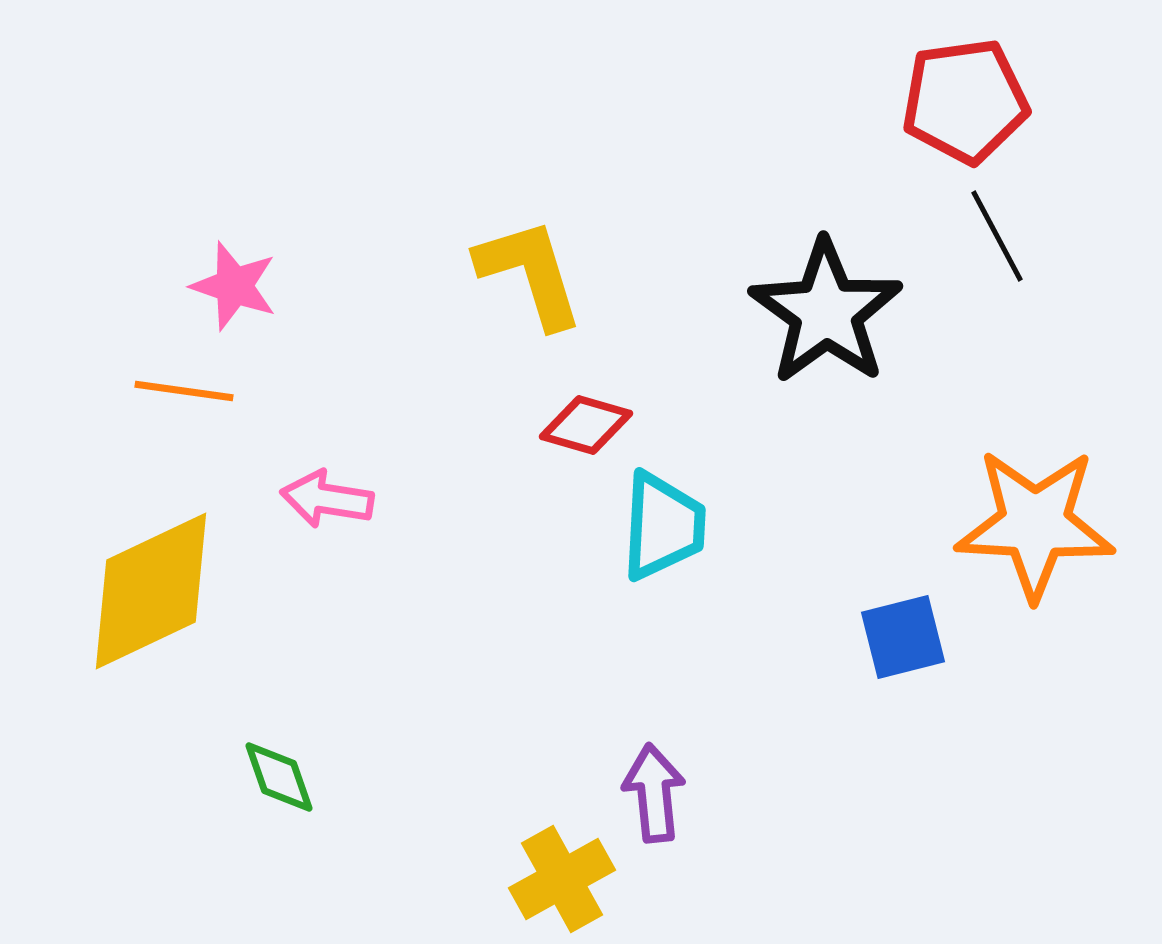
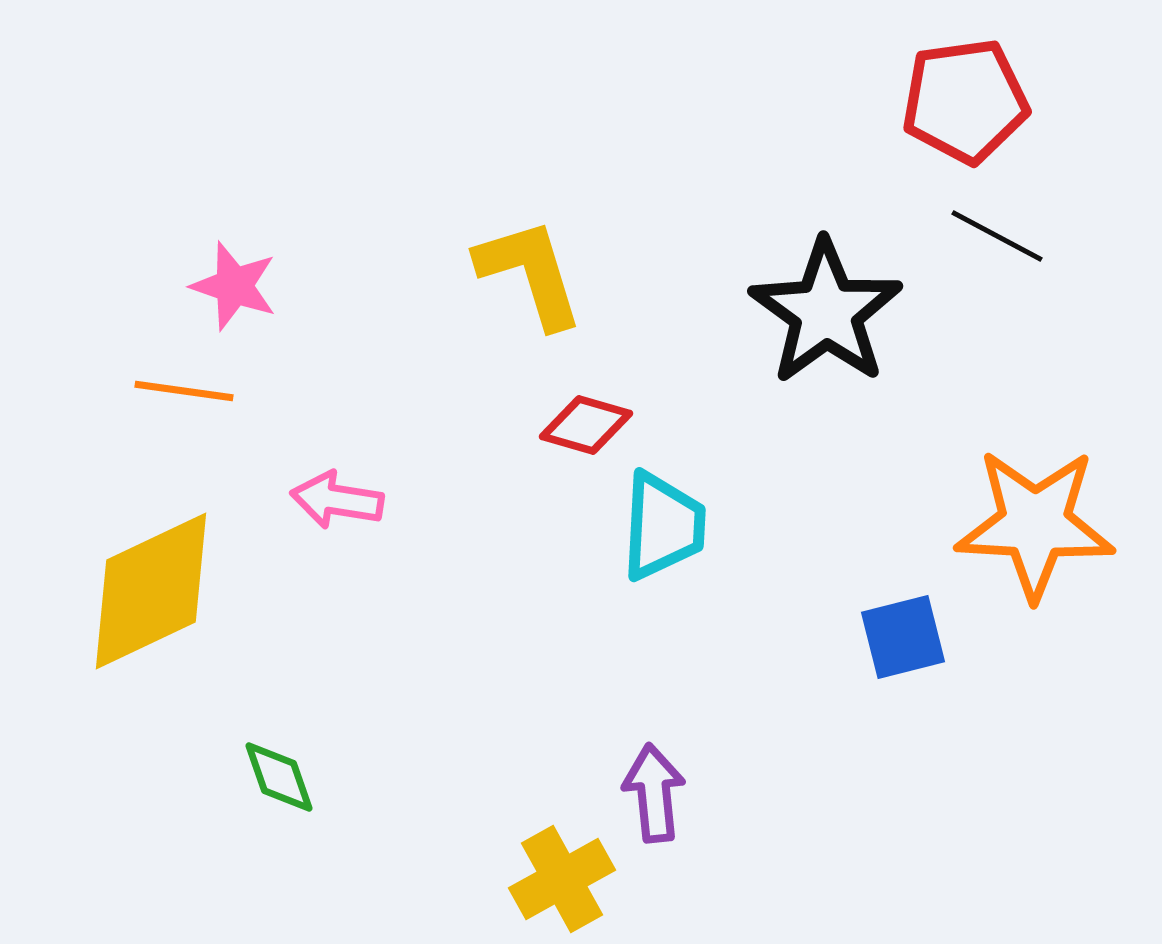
black line: rotated 34 degrees counterclockwise
pink arrow: moved 10 px right, 1 px down
